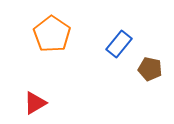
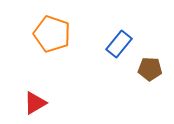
orange pentagon: rotated 15 degrees counterclockwise
brown pentagon: rotated 10 degrees counterclockwise
